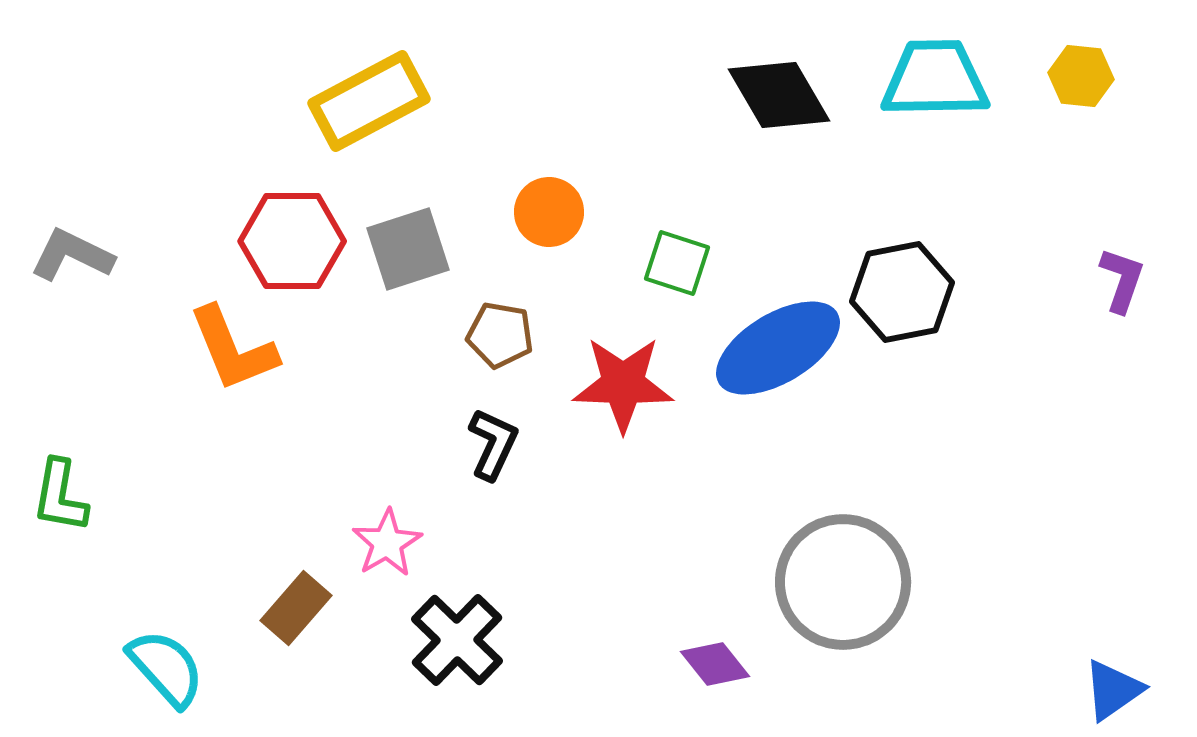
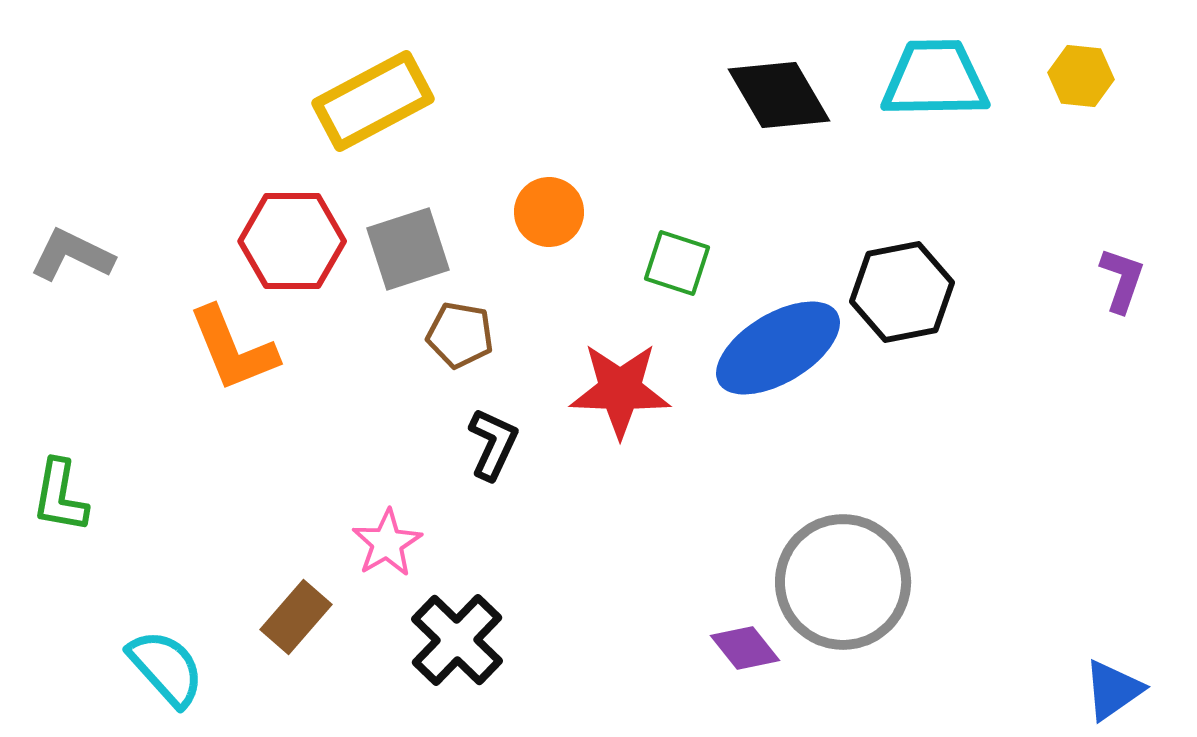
yellow rectangle: moved 4 px right
brown pentagon: moved 40 px left
red star: moved 3 px left, 6 px down
brown rectangle: moved 9 px down
purple diamond: moved 30 px right, 16 px up
